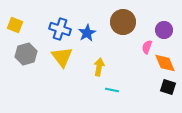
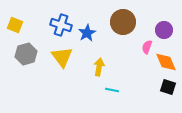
blue cross: moved 1 px right, 4 px up
orange diamond: moved 1 px right, 1 px up
